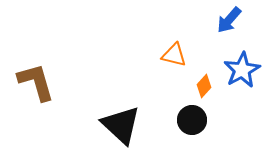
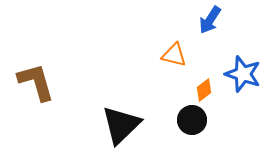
blue arrow: moved 19 px left; rotated 8 degrees counterclockwise
blue star: moved 1 px right, 4 px down; rotated 24 degrees counterclockwise
orange diamond: moved 4 px down; rotated 10 degrees clockwise
black triangle: rotated 33 degrees clockwise
